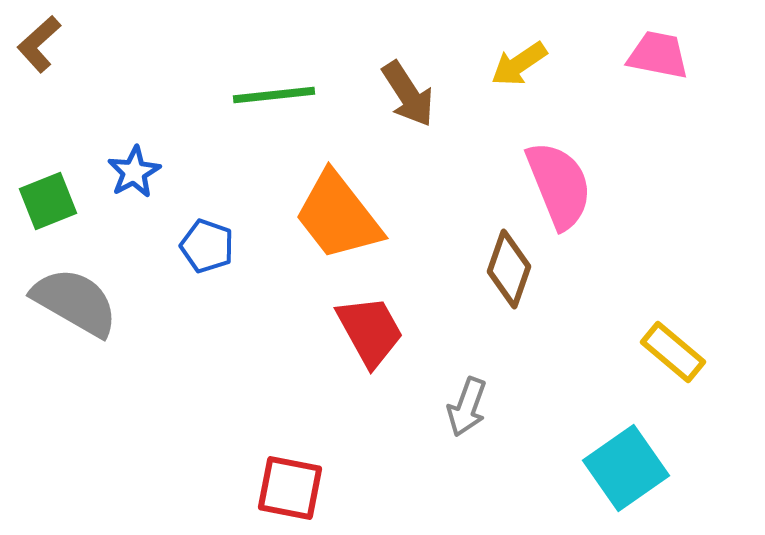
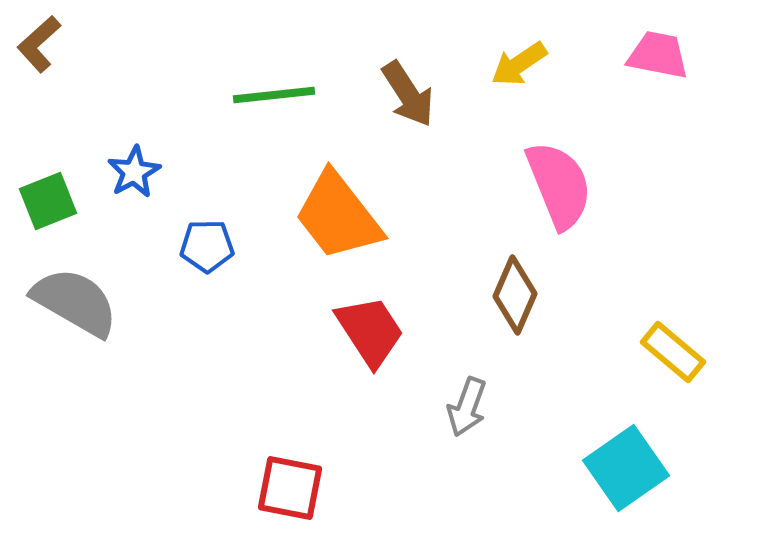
blue pentagon: rotated 20 degrees counterclockwise
brown diamond: moved 6 px right, 26 px down; rotated 4 degrees clockwise
red trapezoid: rotated 4 degrees counterclockwise
